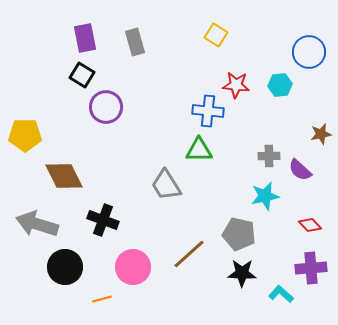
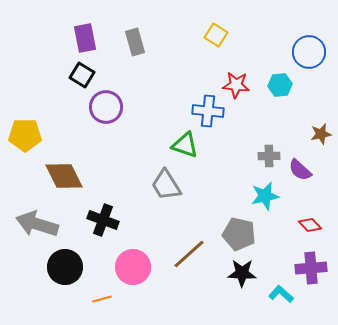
green triangle: moved 14 px left, 5 px up; rotated 20 degrees clockwise
